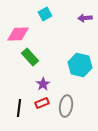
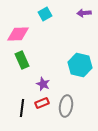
purple arrow: moved 1 px left, 5 px up
green rectangle: moved 8 px left, 3 px down; rotated 18 degrees clockwise
purple star: rotated 16 degrees counterclockwise
black line: moved 3 px right
